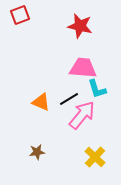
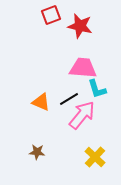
red square: moved 31 px right
brown star: rotated 14 degrees clockwise
